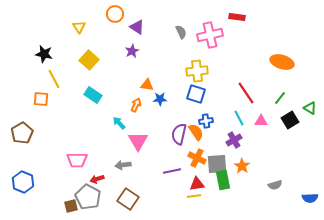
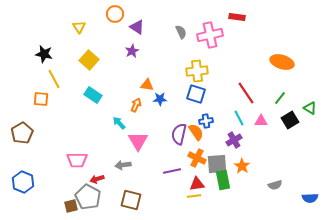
brown square at (128, 199): moved 3 px right, 1 px down; rotated 20 degrees counterclockwise
